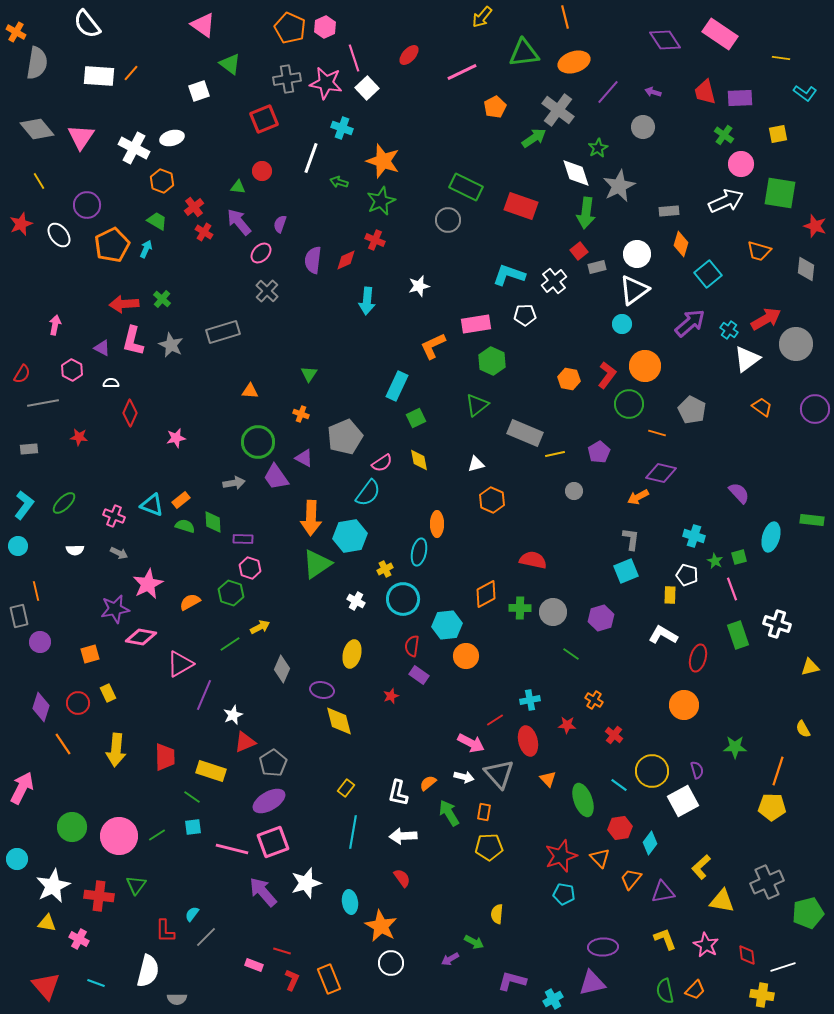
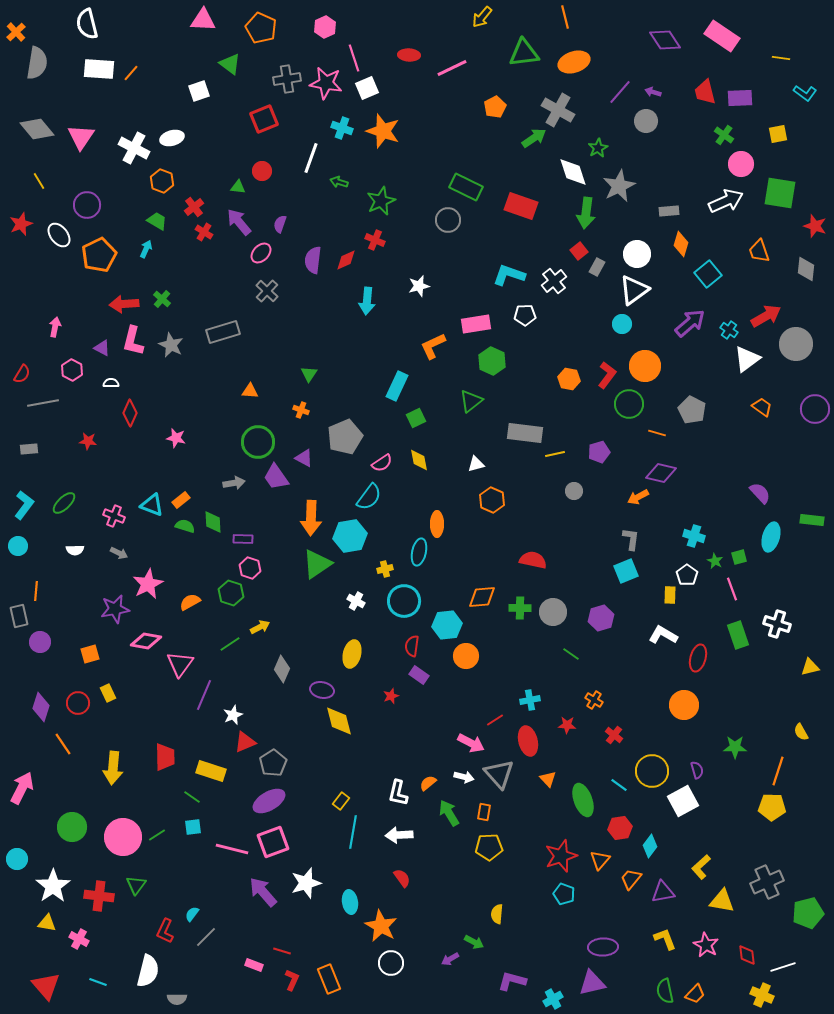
white semicircle at (87, 24): rotated 24 degrees clockwise
pink triangle at (203, 25): moved 5 px up; rotated 32 degrees counterclockwise
orange pentagon at (290, 28): moved 29 px left
orange cross at (16, 32): rotated 18 degrees clockwise
pink rectangle at (720, 34): moved 2 px right, 2 px down
red ellipse at (409, 55): rotated 50 degrees clockwise
pink line at (462, 72): moved 10 px left, 4 px up
white rectangle at (99, 76): moved 7 px up
white square at (367, 88): rotated 20 degrees clockwise
purple line at (608, 92): moved 12 px right
gray cross at (558, 110): rotated 8 degrees counterclockwise
gray circle at (643, 127): moved 3 px right, 6 px up
orange star at (383, 161): moved 30 px up
white diamond at (576, 173): moved 3 px left, 1 px up
orange pentagon at (112, 245): moved 13 px left, 10 px down
orange trapezoid at (759, 251): rotated 55 degrees clockwise
gray rectangle at (597, 267): rotated 48 degrees counterclockwise
red arrow at (766, 319): moved 3 px up
pink arrow at (55, 325): moved 2 px down
green triangle at (477, 405): moved 6 px left, 4 px up
orange cross at (301, 414): moved 4 px up
gray rectangle at (525, 433): rotated 16 degrees counterclockwise
red star at (79, 437): moved 9 px right, 4 px down
pink star at (176, 438): rotated 24 degrees clockwise
purple pentagon at (599, 452): rotated 15 degrees clockwise
cyan semicircle at (368, 493): moved 1 px right, 4 px down
purple semicircle at (739, 493): moved 21 px right
yellow cross at (385, 569): rotated 14 degrees clockwise
white pentagon at (687, 575): rotated 20 degrees clockwise
orange line at (36, 591): rotated 18 degrees clockwise
orange diamond at (486, 594): moved 4 px left, 3 px down; rotated 24 degrees clockwise
cyan circle at (403, 599): moved 1 px right, 2 px down
pink diamond at (141, 637): moved 5 px right, 4 px down
pink triangle at (180, 664): rotated 24 degrees counterclockwise
yellow semicircle at (803, 729): moved 2 px left, 3 px down
yellow arrow at (116, 750): moved 3 px left, 18 px down
yellow rectangle at (346, 788): moved 5 px left, 13 px down
pink circle at (119, 836): moved 4 px right, 1 px down
white arrow at (403, 836): moved 4 px left, 1 px up
cyan diamond at (650, 843): moved 3 px down
orange triangle at (600, 858): moved 2 px down; rotated 25 degrees clockwise
white star at (53, 886): rotated 8 degrees counterclockwise
cyan pentagon at (564, 894): rotated 10 degrees clockwise
red L-shape at (165, 931): rotated 25 degrees clockwise
cyan line at (96, 983): moved 2 px right, 1 px up
orange trapezoid at (695, 990): moved 4 px down
yellow cross at (762, 995): rotated 15 degrees clockwise
